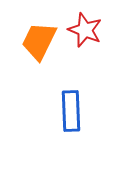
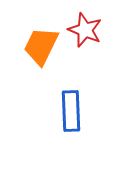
orange trapezoid: moved 2 px right, 5 px down
